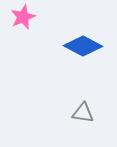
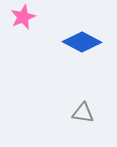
blue diamond: moved 1 px left, 4 px up
